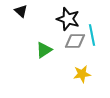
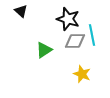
yellow star: rotated 30 degrees clockwise
